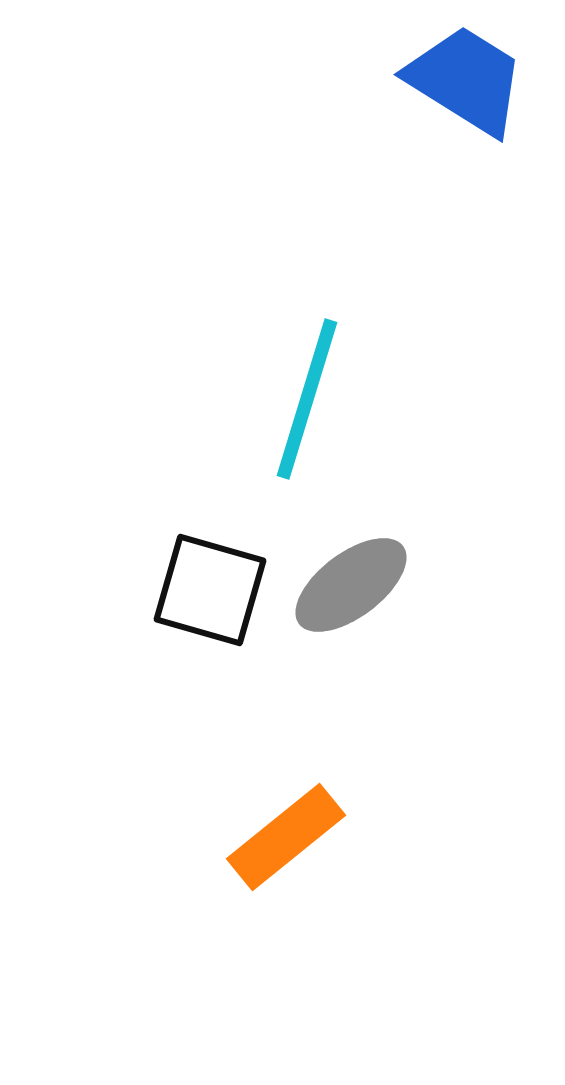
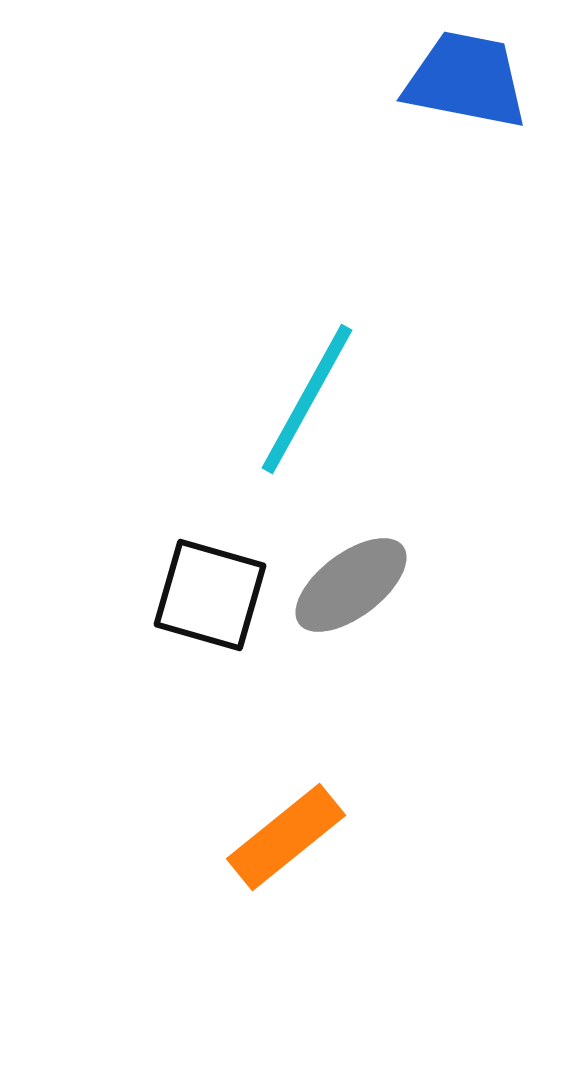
blue trapezoid: rotated 21 degrees counterclockwise
cyan line: rotated 12 degrees clockwise
black square: moved 5 px down
